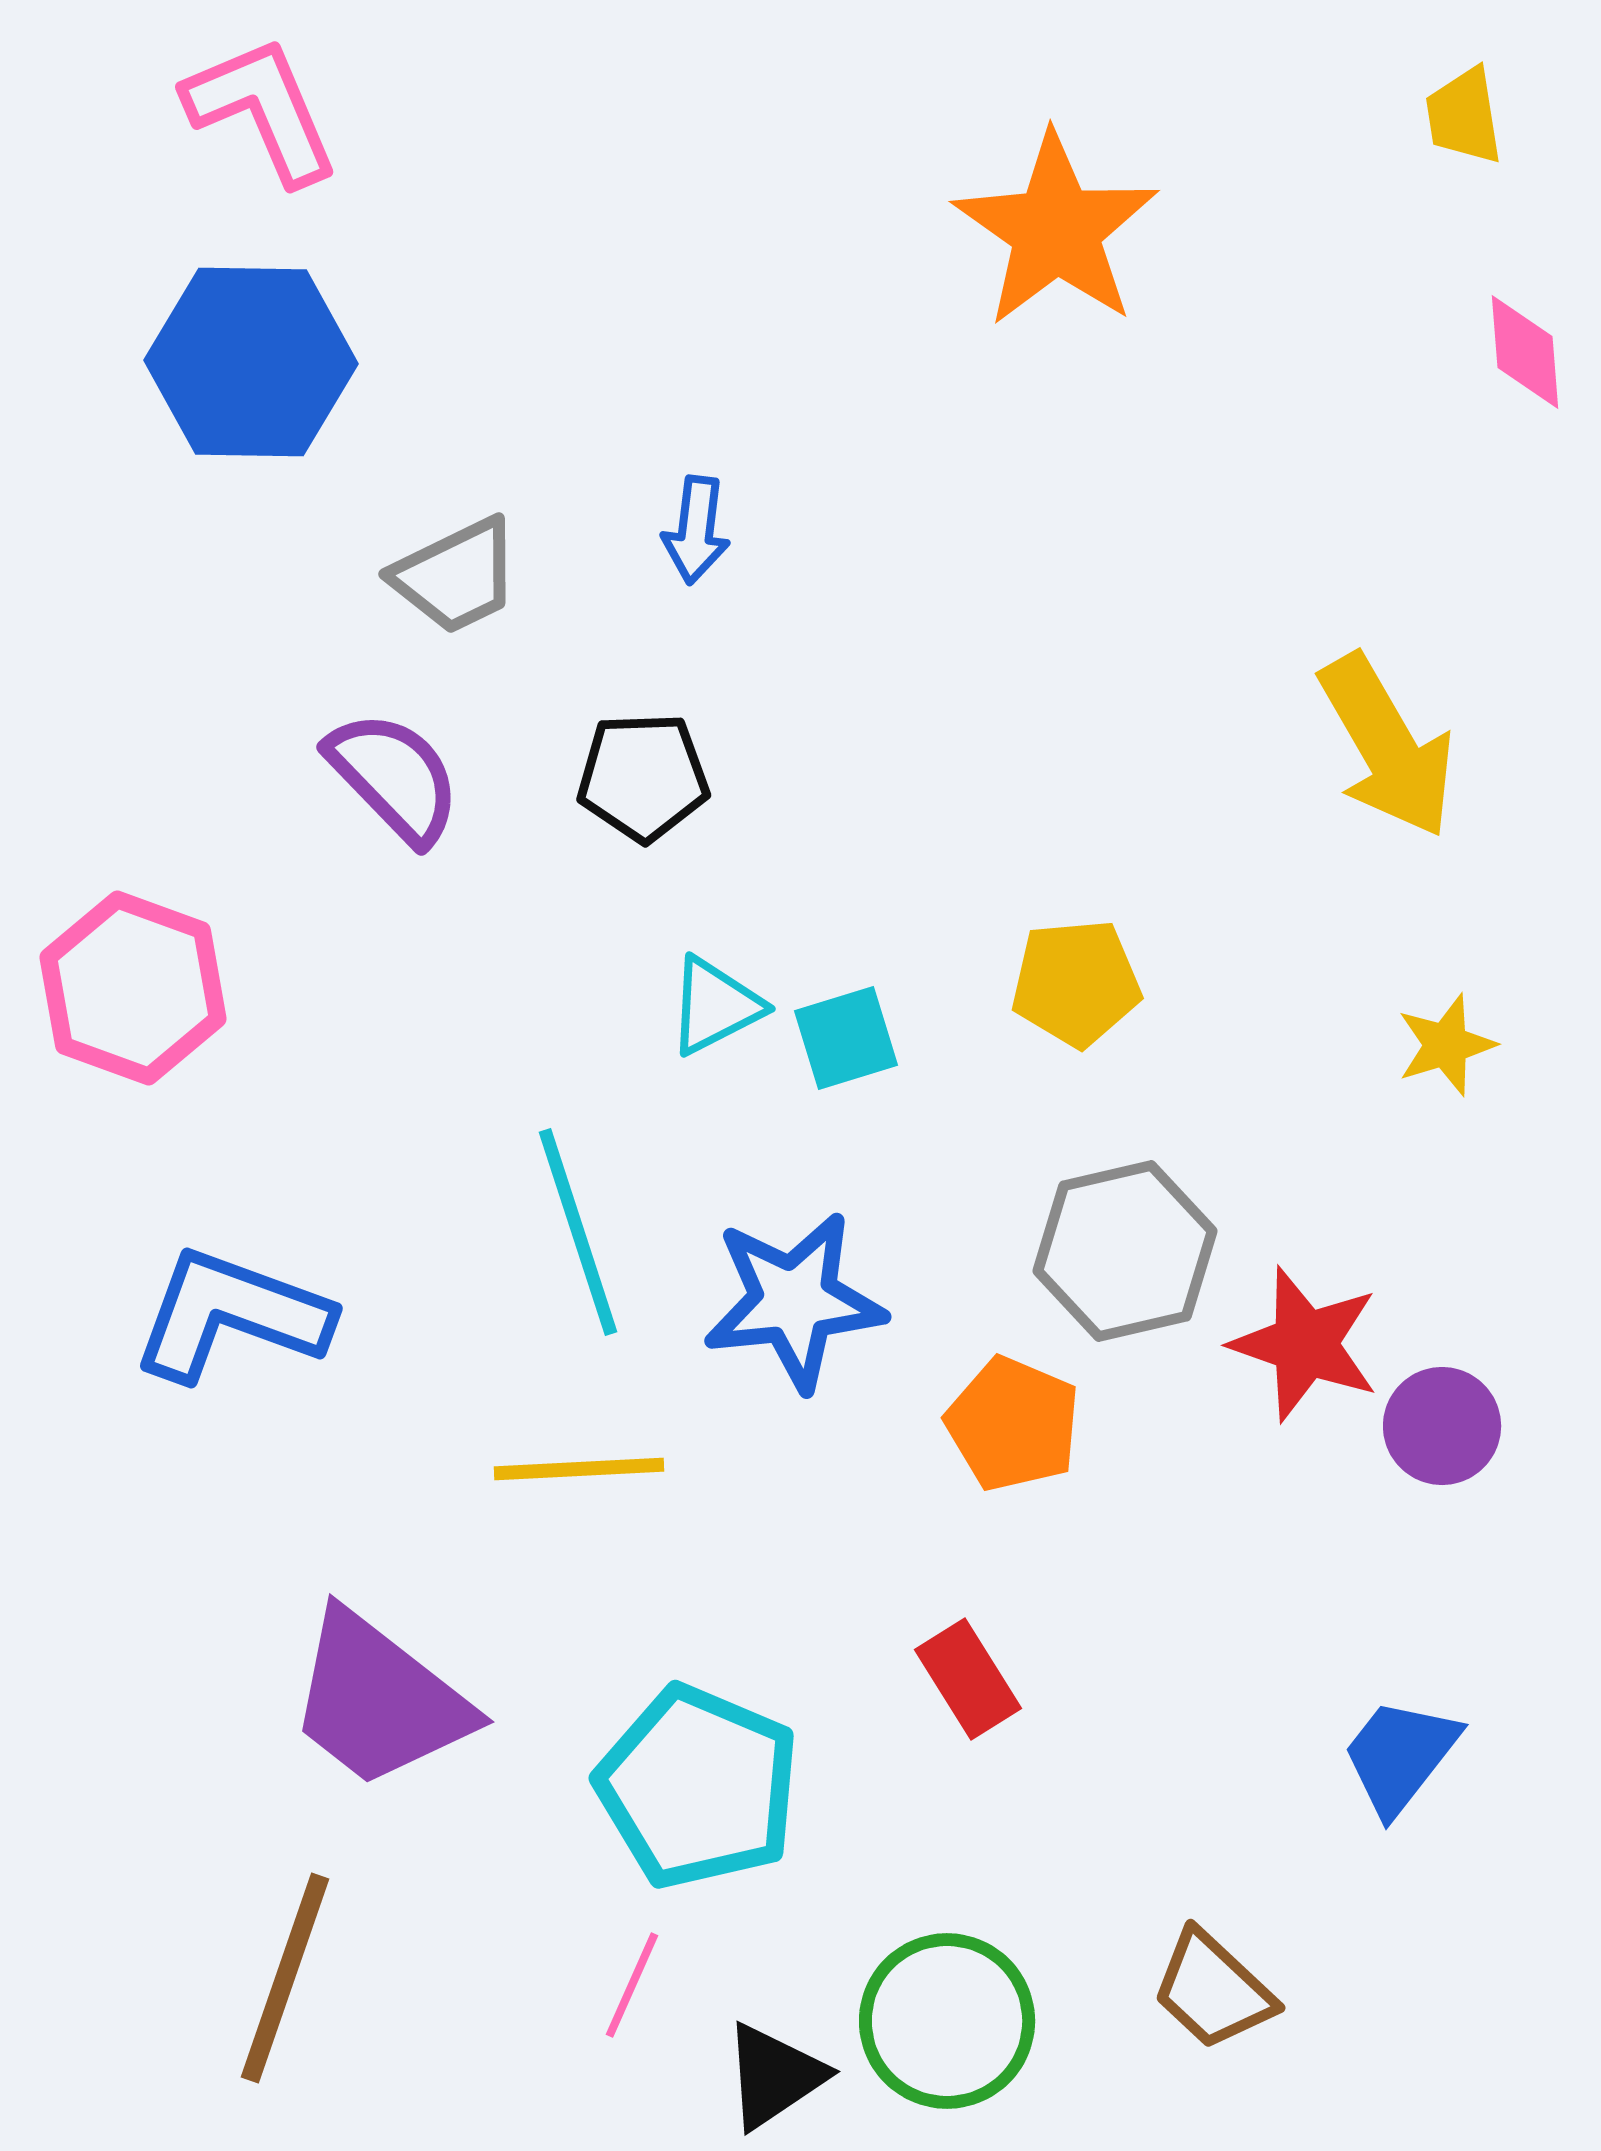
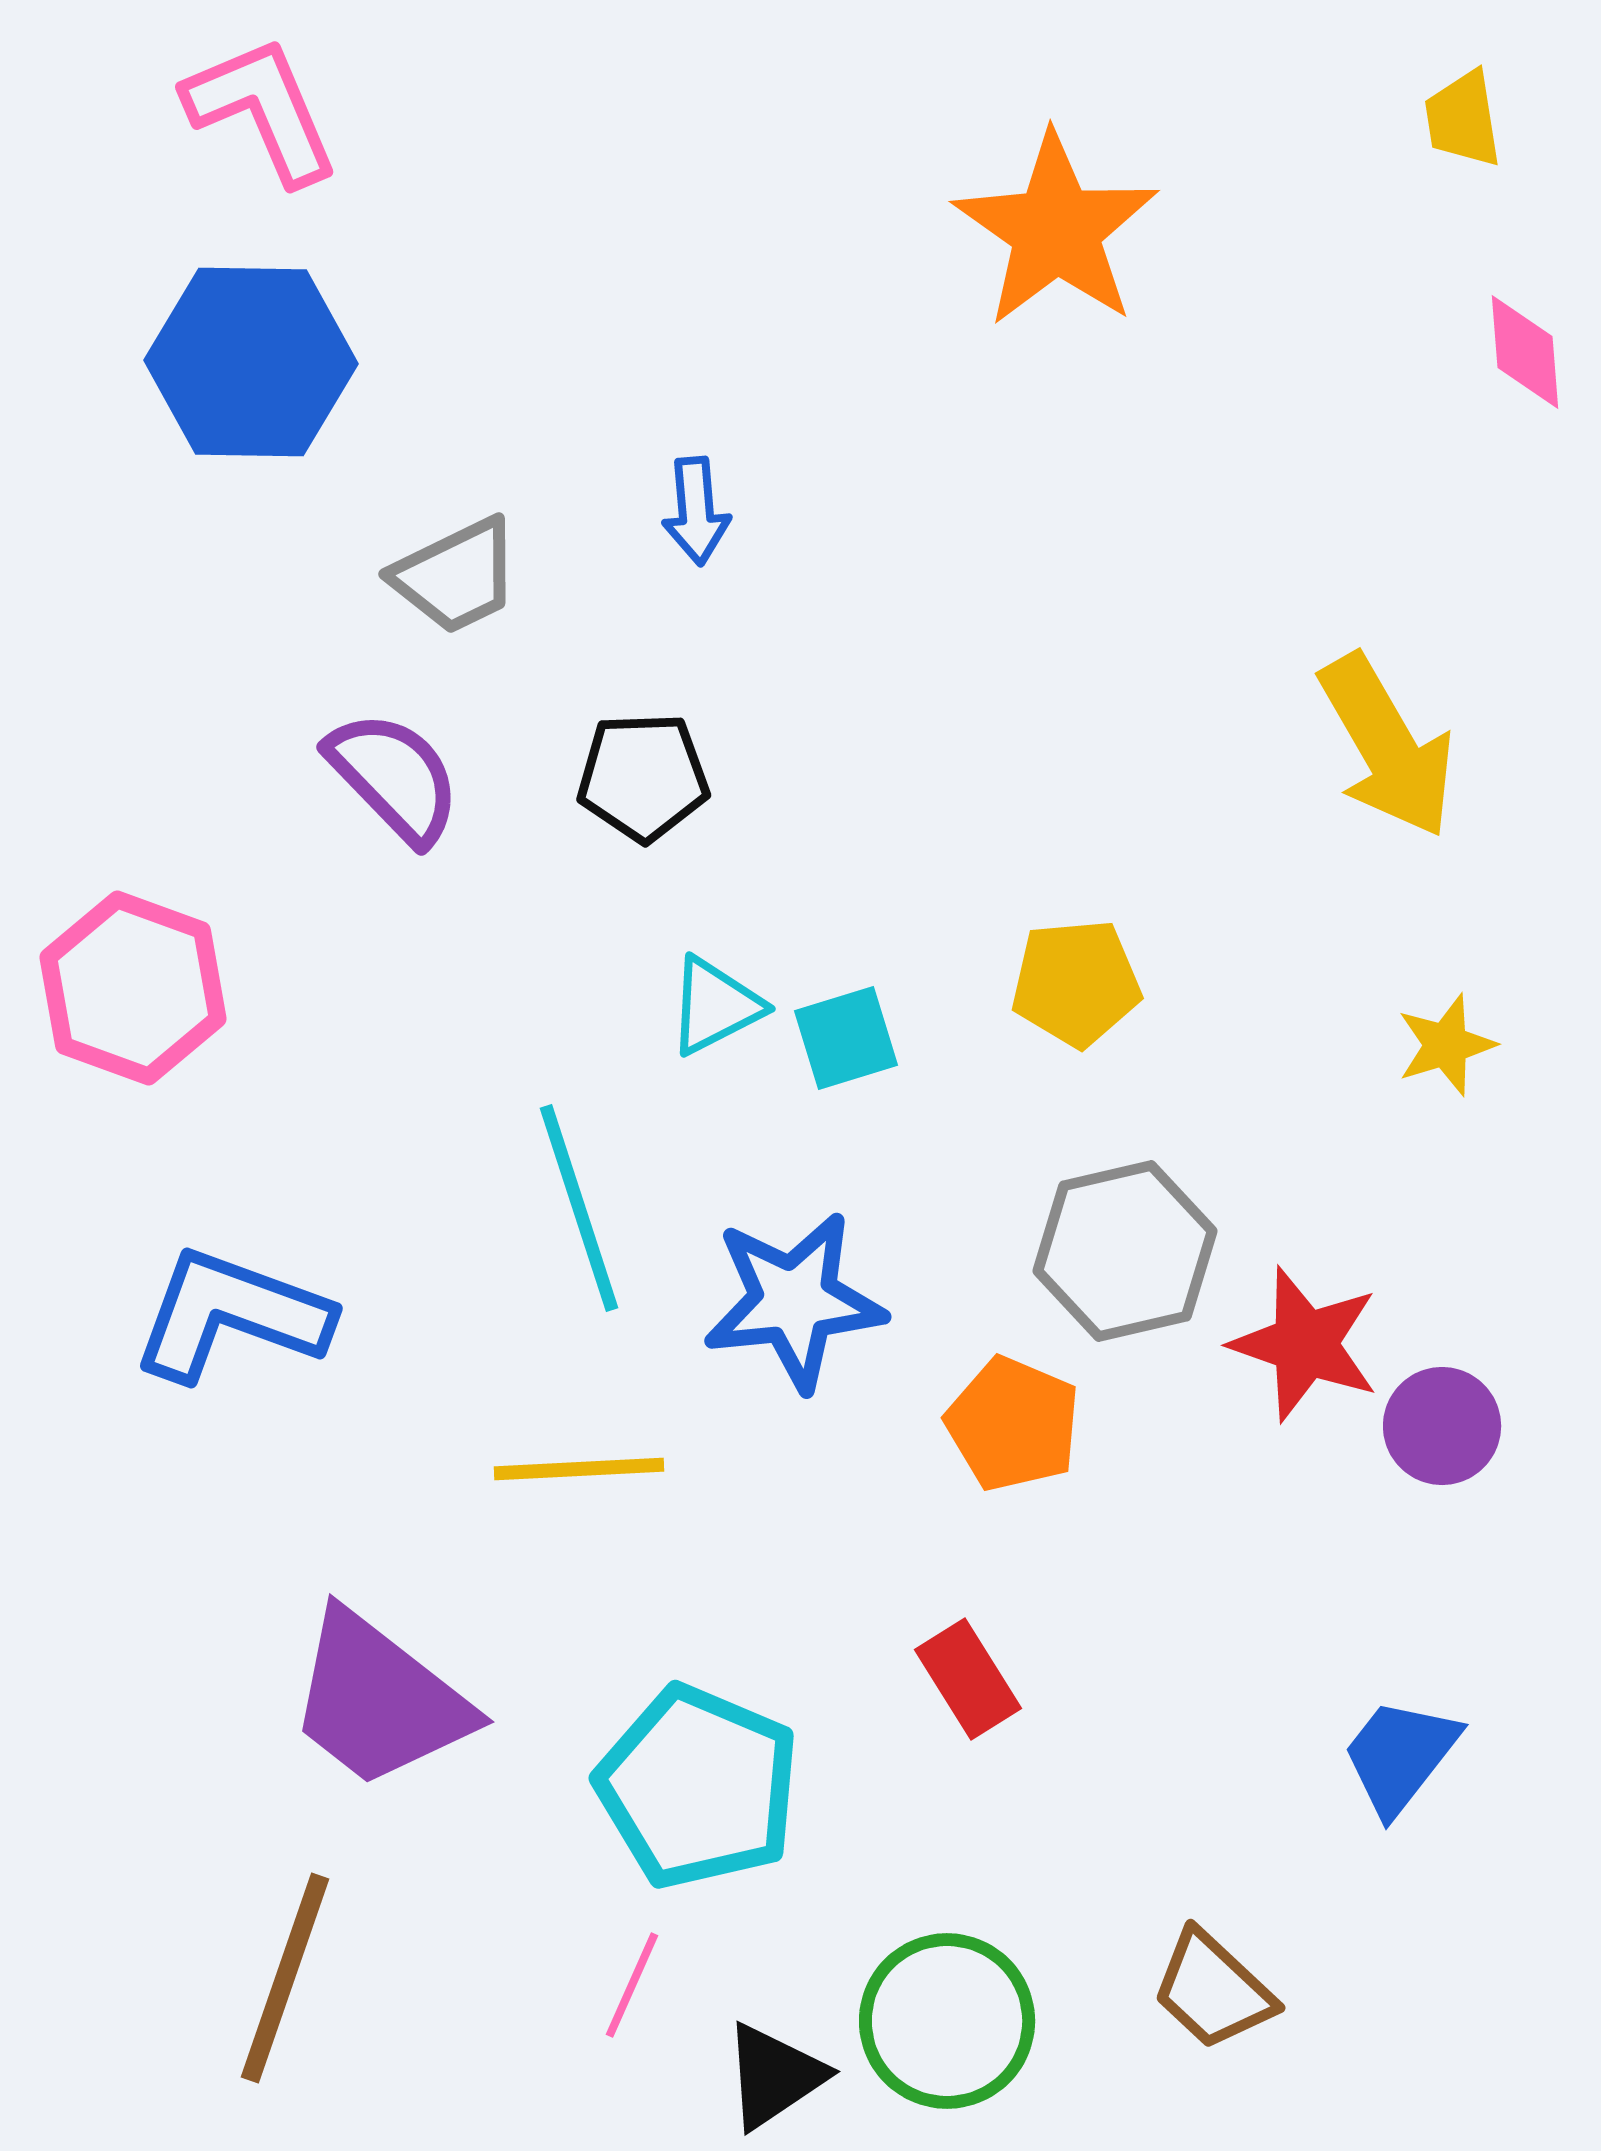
yellow trapezoid: moved 1 px left, 3 px down
blue arrow: moved 19 px up; rotated 12 degrees counterclockwise
cyan line: moved 1 px right, 24 px up
